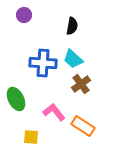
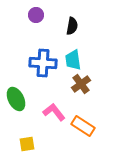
purple circle: moved 12 px right
cyan trapezoid: moved 1 px down; rotated 40 degrees clockwise
yellow square: moved 4 px left, 7 px down; rotated 14 degrees counterclockwise
